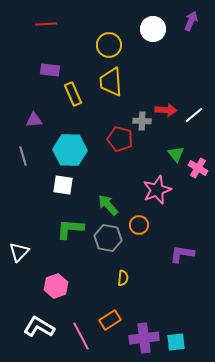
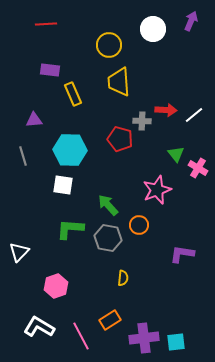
yellow trapezoid: moved 8 px right
